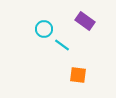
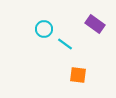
purple rectangle: moved 10 px right, 3 px down
cyan line: moved 3 px right, 1 px up
